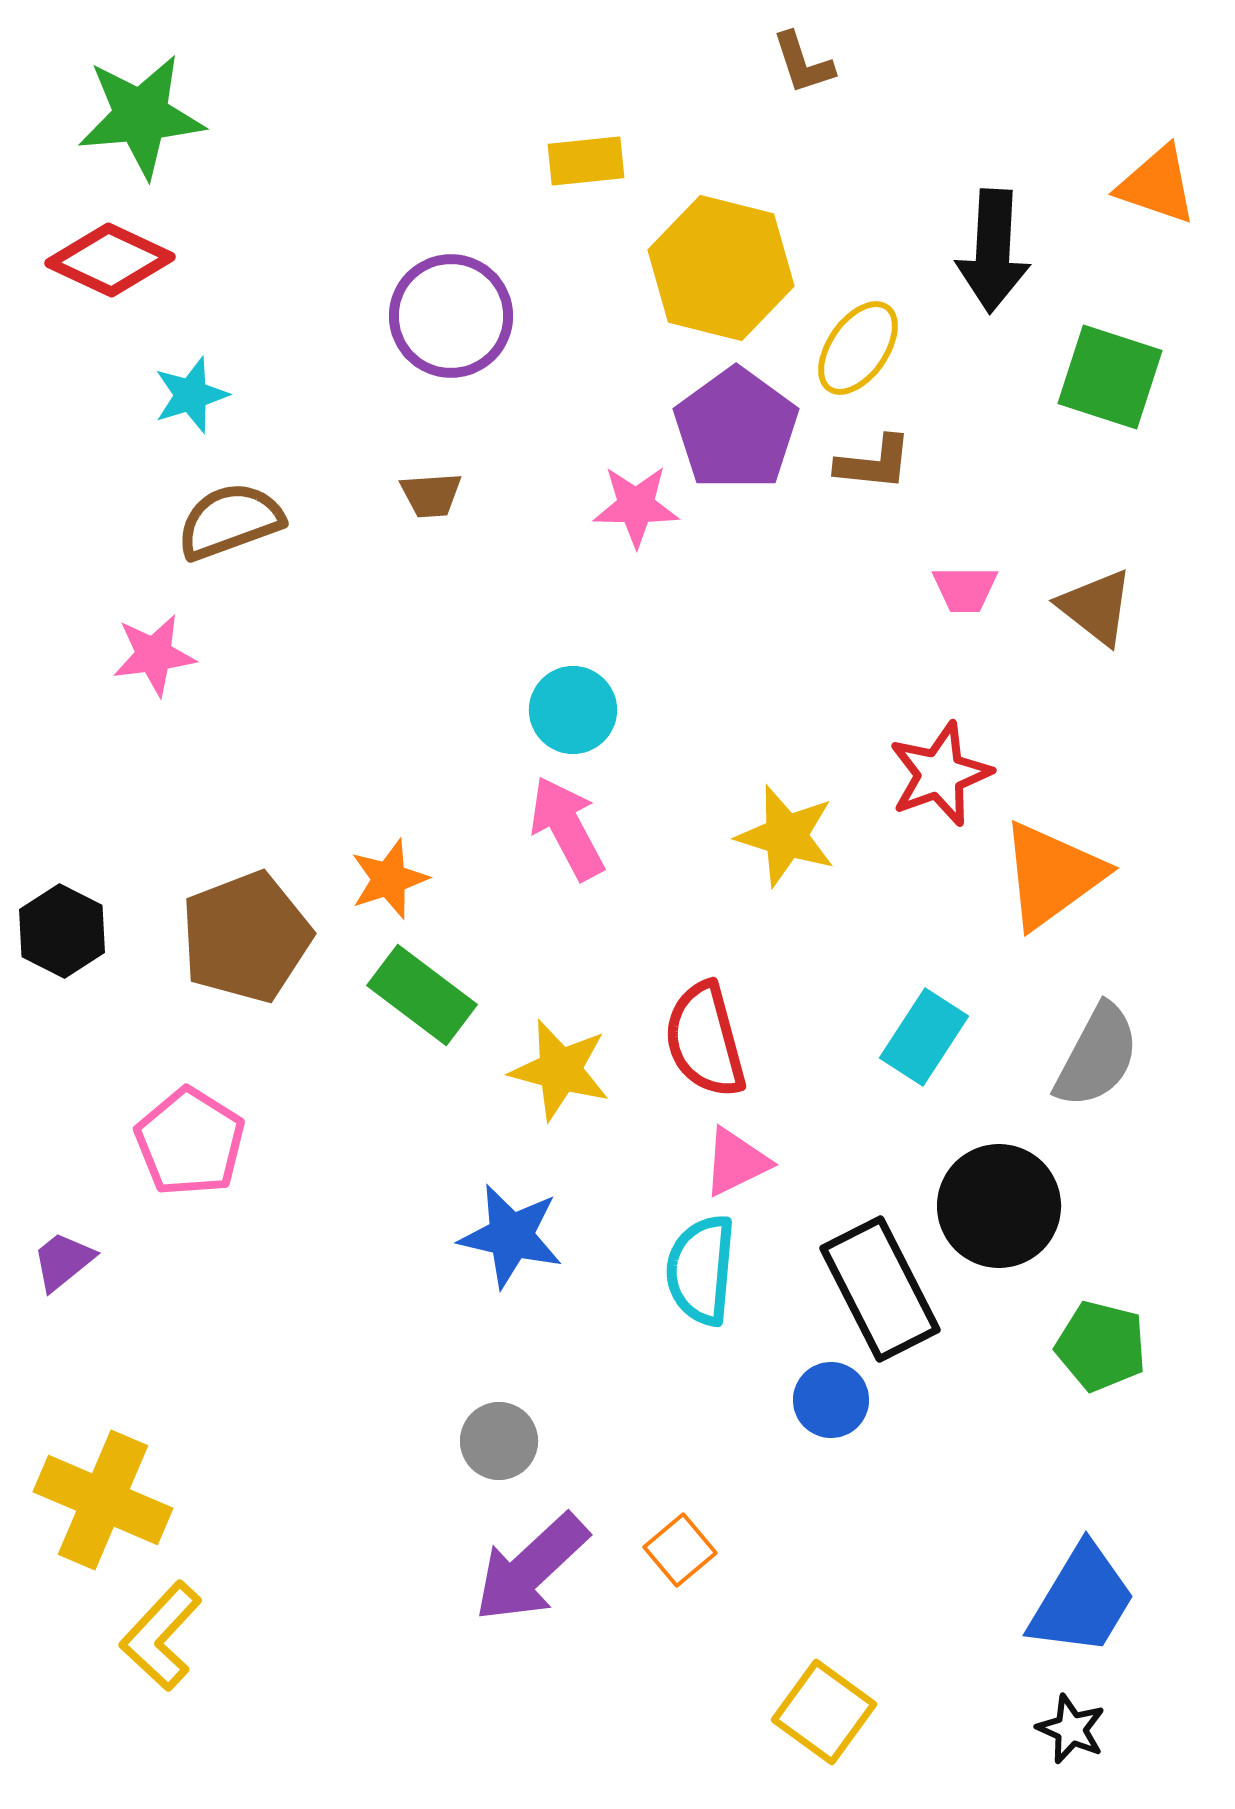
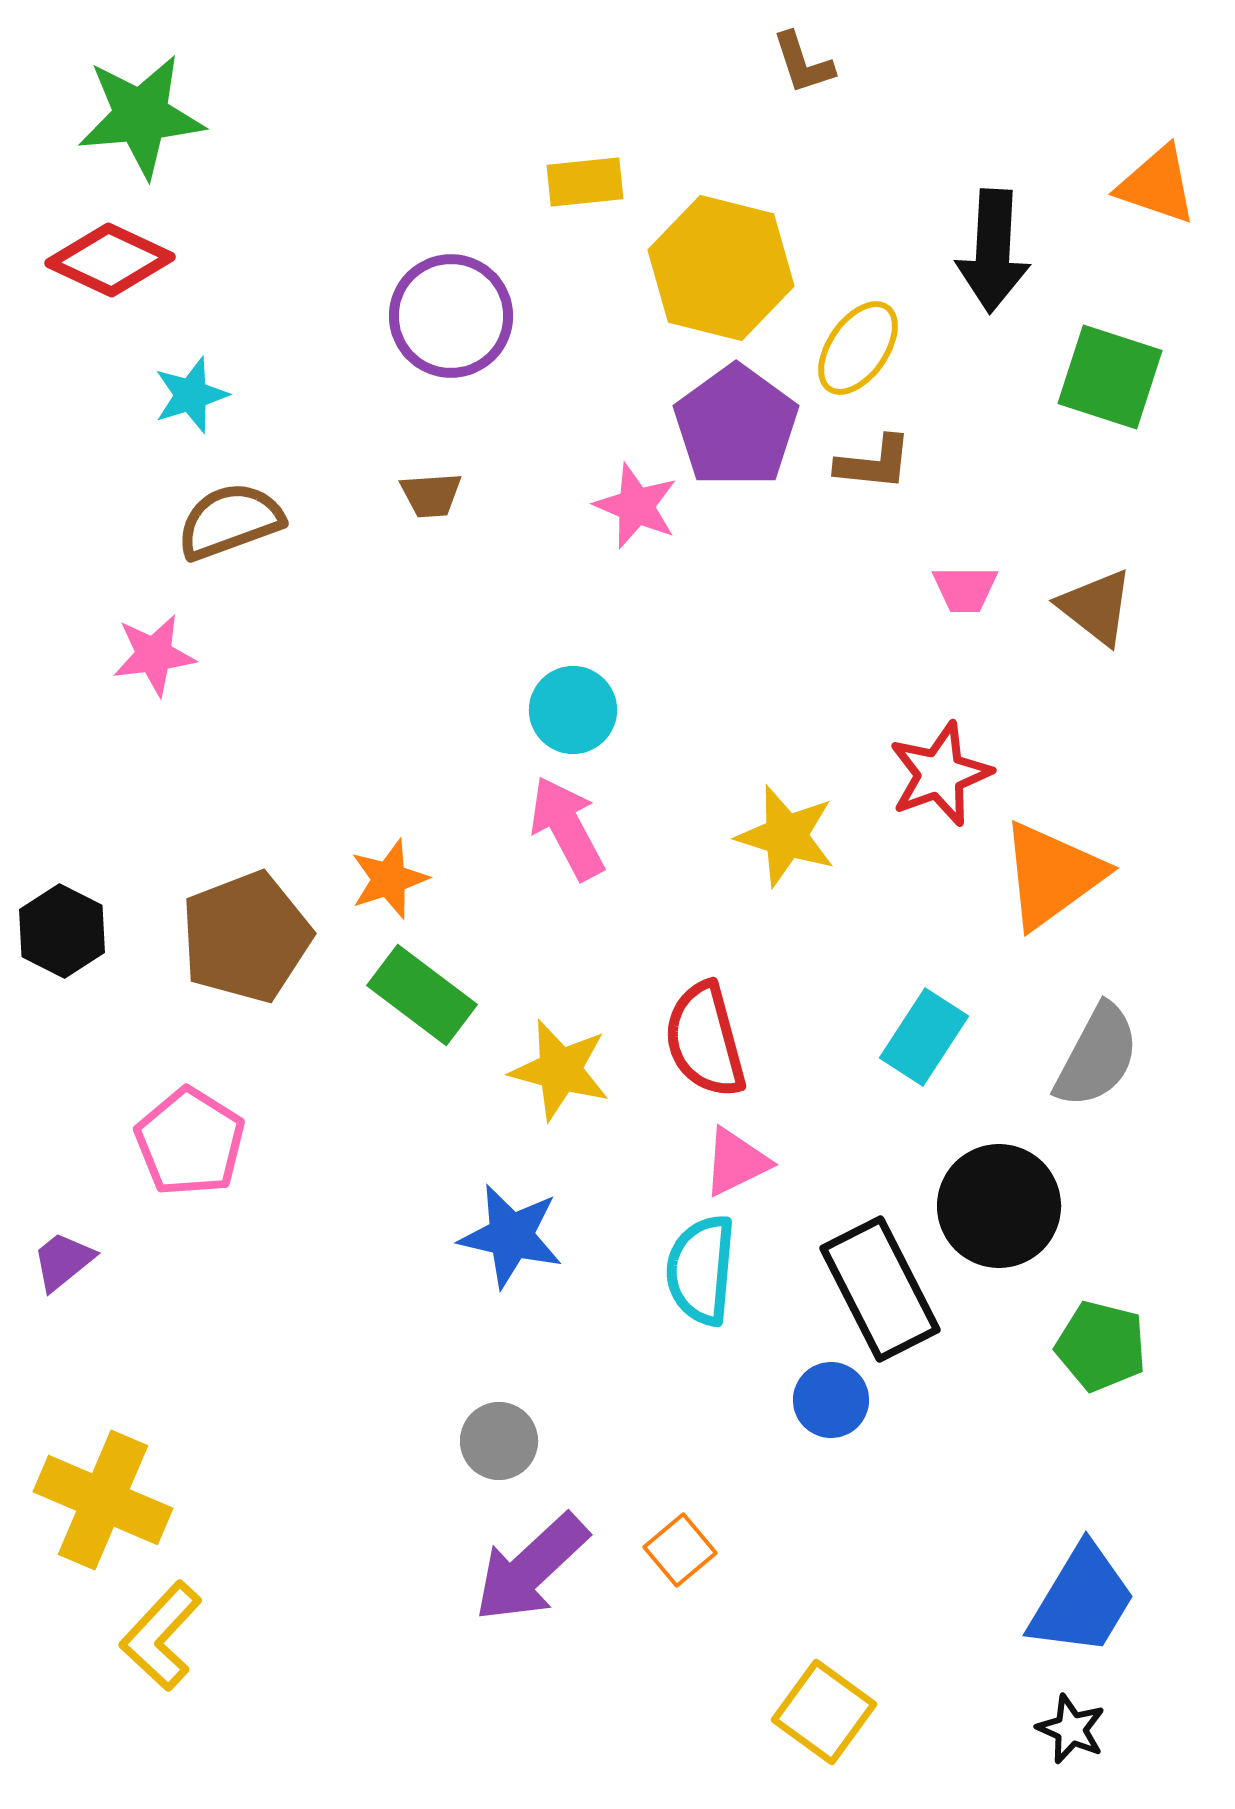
yellow rectangle at (586, 161): moved 1 px left, 21 px down
purple pentagon at (736, 429): moved 3 px up
pink star at (636, 506): rotated 22 degrees clockwise
